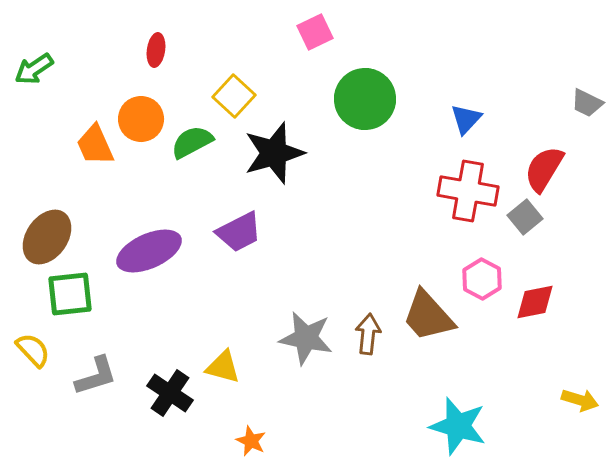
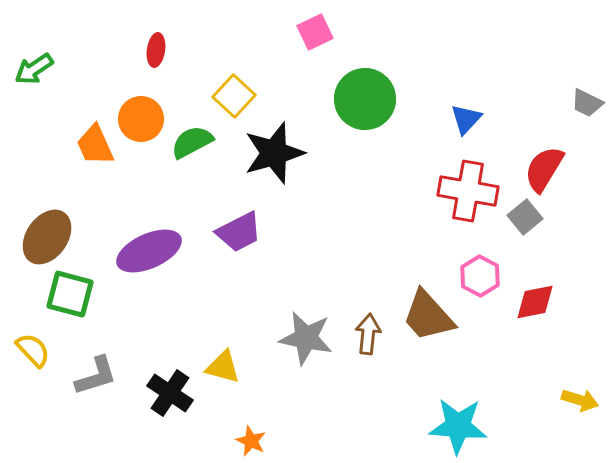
pink hexagon: moved 2 px left, 3 px up
green square: rotated 21 degrees clockwise
cyan star: rotated 12 degrees counterclockwise
